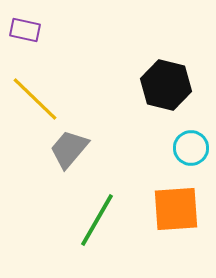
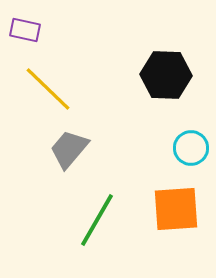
black hexagon: moved 10 px up; rotated 12 degrees counterclockwise
yellow line: moved 13 px right, 10 px up
